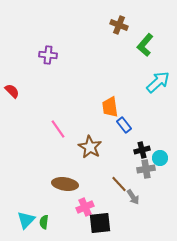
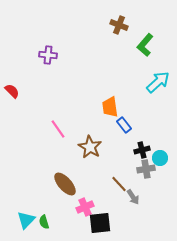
brown ellipse: rotated 40 degrees clockwise
green semicircle: rotated 24 degrees counterclockwise
